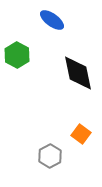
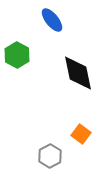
blue ellipse: rotated 15 degrees clockwise
